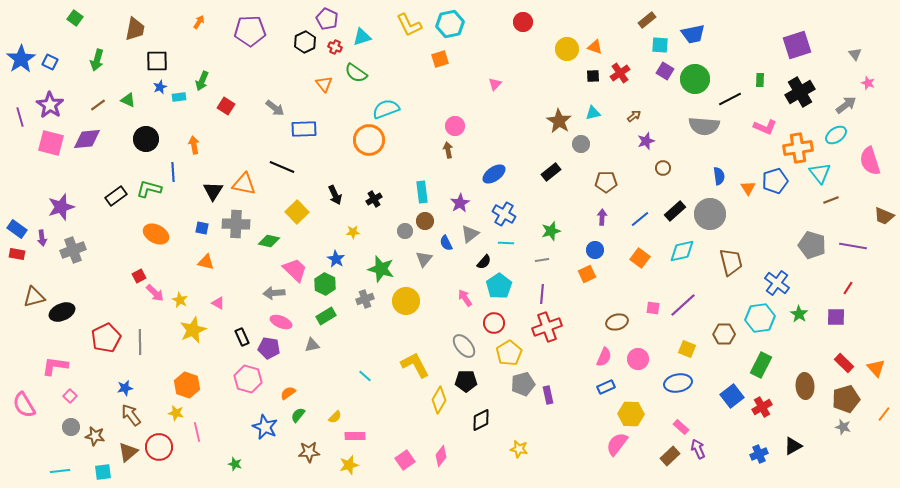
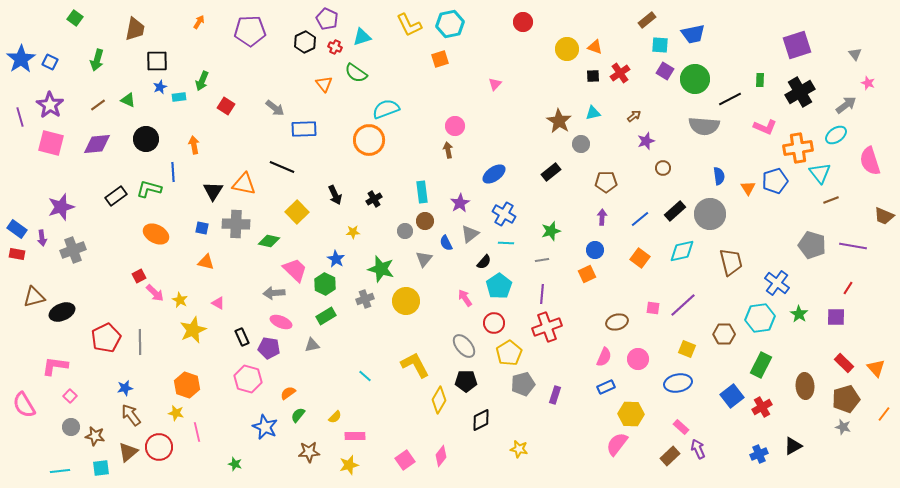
purple diamond at (87, 139): moved 10 px right, 5 px down
purple rectangle at (548, 395): moved 7 px right; rotated 30 degrees clockwise
cyan square at (103, 472): moved 2 px left, 4 px up
